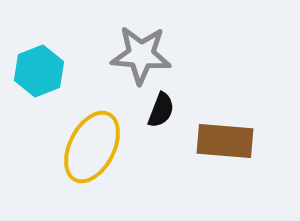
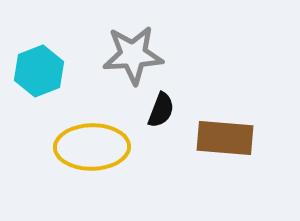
gray star: moved 8 px left; rotated 8 degrees counterclockwise
brown rectangle: moved 3 px up
yellow ellipse: rotated 62 degrees clockwise
